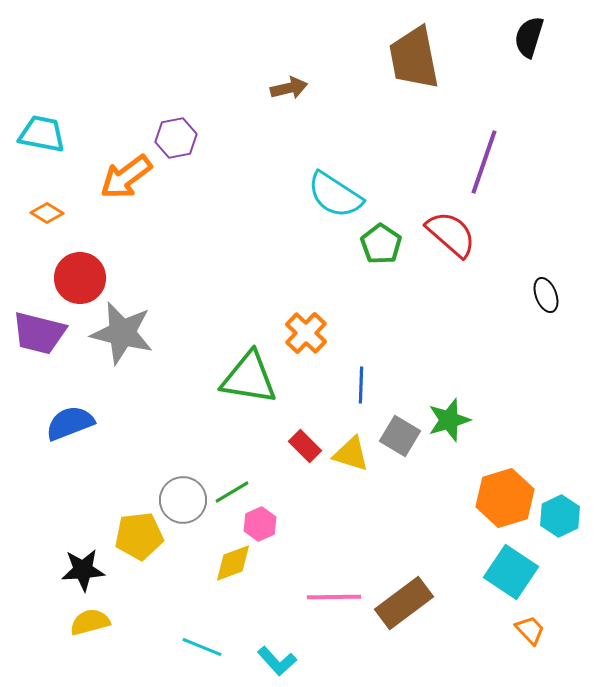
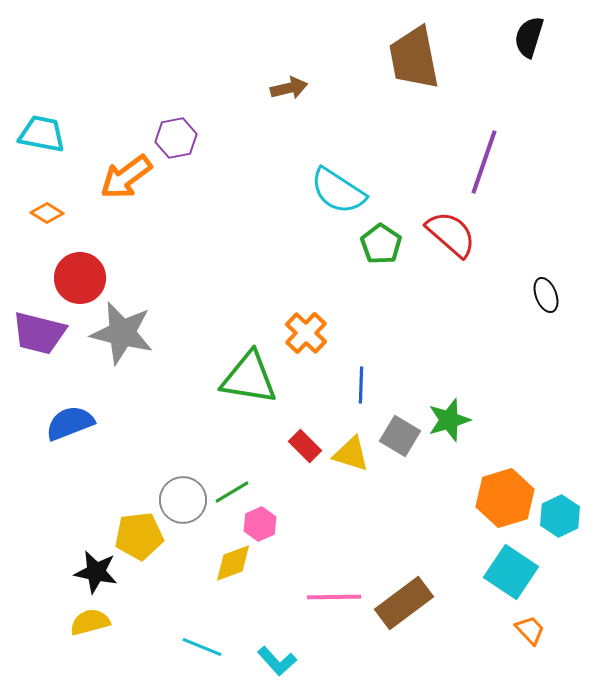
cyan semicircle: moved 3 px right, 4 px up
black star: moved 13 px right, 2 px down; rotated 15 degrees clockwise
